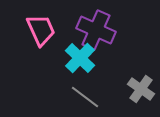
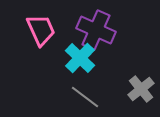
gray cross: rotated 16 degrees clockwise
